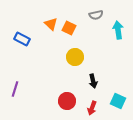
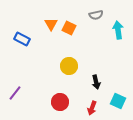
orange triangle: rotated 16 degrees clockwise
yellow circle: moved 6 px left, 9 px down
black arrow: moved 3 px right, 1 px down
purple line: moved 4 px down; rotated 21 degrees clockwise
red circle: moved 7 px left, 1 px down
